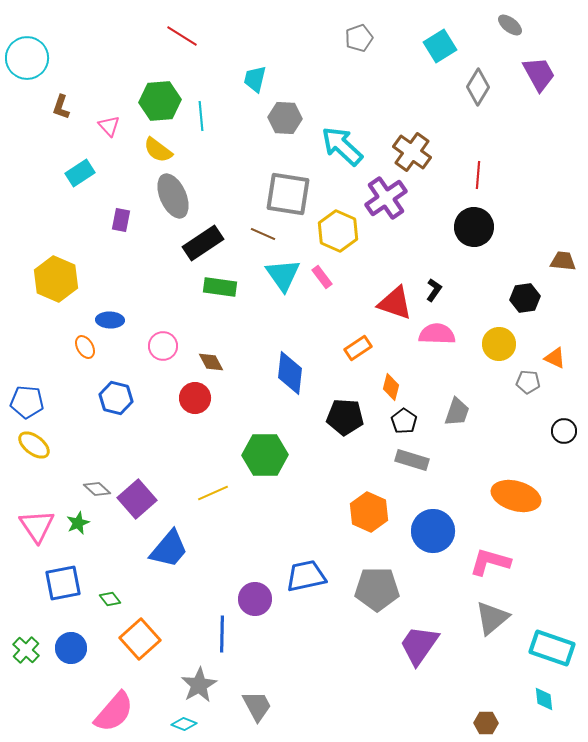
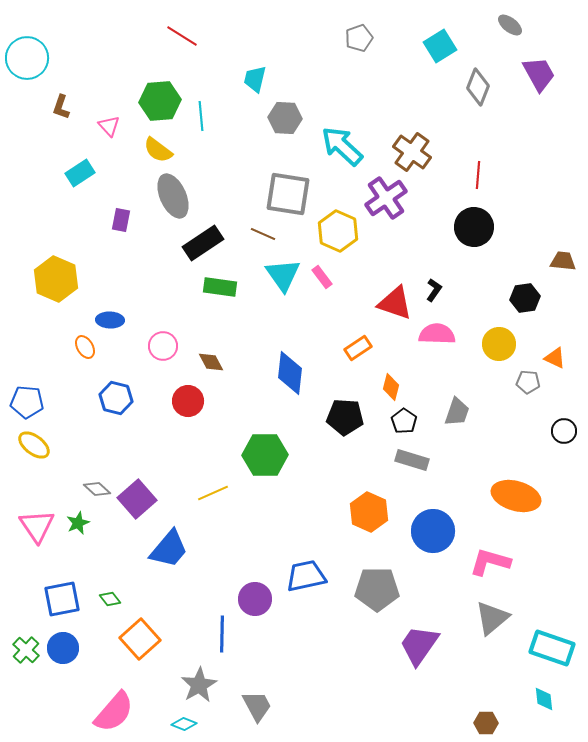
gray diamond at (478, 87): rotated 9 degrees counterclockwise
red circle at (195, 398): moved 7 px left, 3 px down
blue square at (63, 583): moved 1 px left, 16 px down
blue circle at (71, 648): moved 8 px left
